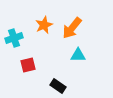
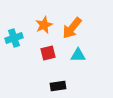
red square: moved 20 px right, 12 px up
black rectangle: rotated 42 degrees counterclockwise
